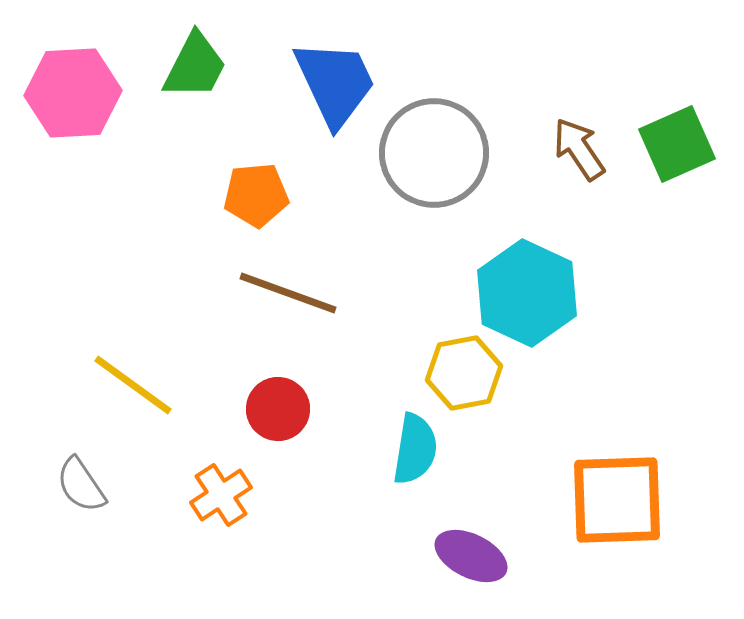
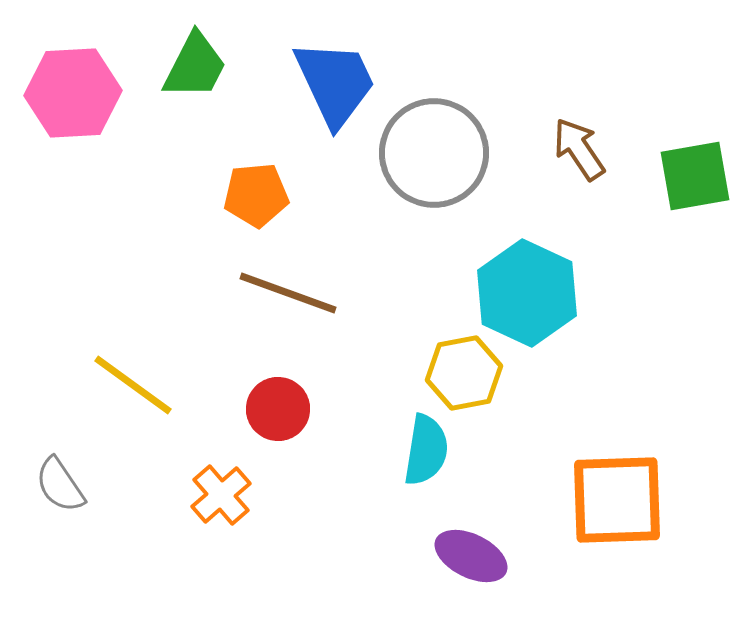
green square: moved 18 px right, 32 px down; rotated 14 degrees clockwise
cyan semicircle: moved 11 px right, 1 px down
gray semicircle: moved 21 px left
orange cross: rotated 8 degrees counterclockwise
